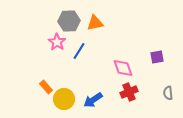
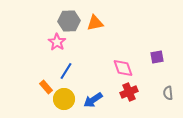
blue line: moved 13 px left, 20 px down
